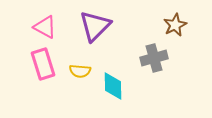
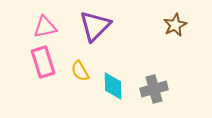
pink triangle: rotated 40 degrees counterclockwise
gray cross: moved 31 px down
pink rectangle: moved 2 px up
yellow semicircle: rotated 55 degrees clockwise
